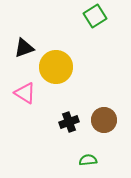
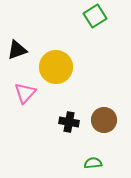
black triangle: moved 7 px left, 2 px down
pink triangle: rotated 40 degrees clockwise
black cross: rotated 30 degrees clockwise
green semicircle: moved 5 px right, 3 px down
